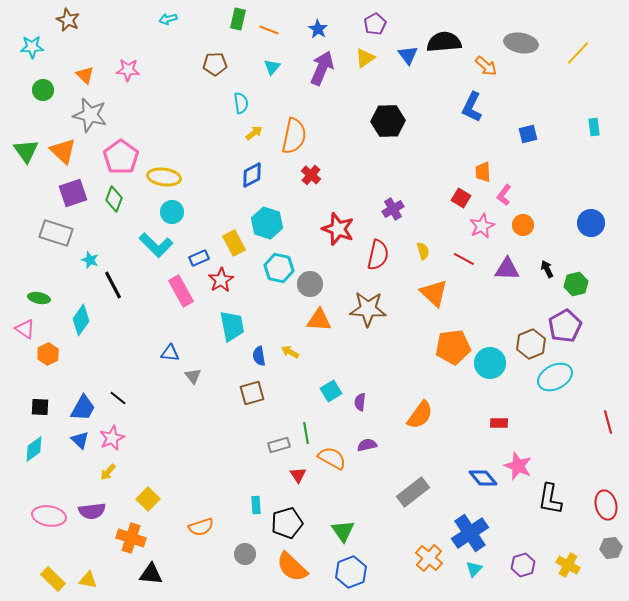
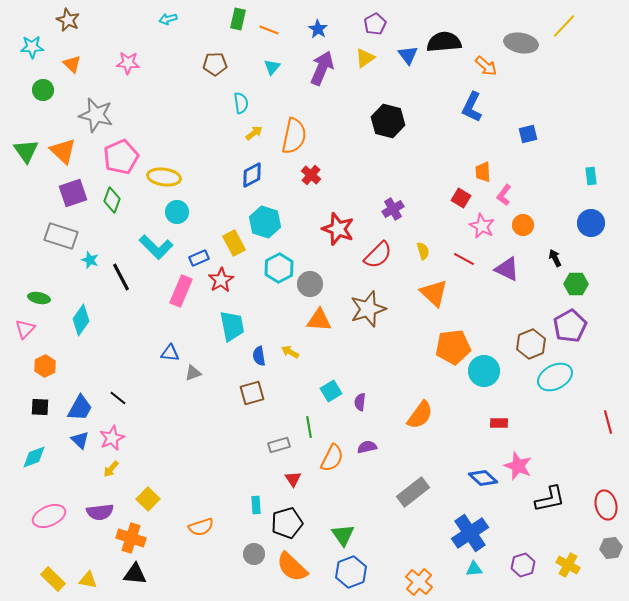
yellow line at (578, 53): moved 14 px left, 27 px up
pink star at (128, 70): moved 7 px up
orange triangle at (85, 75): moved 13 px left, 11 px up
gray star at (90, 115): moved 6 px right
black hexagon at (388, 121): rotated 16 degrees clockwise
cyan rectangle at (594, 127): moved 3 px left, 49 px down
pink pentagon at (121, 157): rotated 12 degrees clockwise
green diamond at (114, 199): moved 2 px left, 1 px down
cyan circle at (172, 212): moved 5 px right
cyan hexagon at (267, 223): moved 2 px left, 1 px up
pink star at (482, 226): rotated 20 degrees counterclockwise
gray rectangle at (56, 233): moved 5 px right, 3 px down
cyan L-shape at (156, 245): moved 2 px down
red semicircle at (378, 255): rotated 32 degrees clockwise
cyan hexagon at (279, 268): rotated 20 degrees clockwise
purple triangle at (507, 269): rotated 24 degrees clockwise
black arrow at (547, 269): moved 8 px right, 11 px up
green hexagon at (576, 284): rotated 15 degrees clockwise
black line at (113, 285): moved 8 px right, 8 px up
pink rectangle at (181, 291): rotated 52 degrees clockwise
brown star at (368, 309): rotated 21 degrees counterclockwise
purple pentagon at (565, 326): moved 5 px right
pink triangle at (25, 329): rotated 40 degrees clockwise
orange hexagon at (48, 354): moved 3 px left, 12 px down
cyan circle at (490, 363): moved 6 px left, 8 px down
gray triangle at (193, 376): moved 3 px up; rotated 48 degrees clockwise
blue trapezoid at (83, 408): moved 3 px left
green line at (306, 433): moved 3 px right, 6 px up
purple semicircle at (367, 445): moved 2 px down
cyan diamond at (34, 449): moved 8 px down; rotated 16 degrees clockwise
orange semicircle at (332, 458): rotated 88 degrees clockwise
yellow arrow at (108, 472): moved 3 px right, 3 px up
red triangle at (298, 475): moved 5 px left, 4 px down
blue diamond at (483, 478): rotated 8 degrees counterclockwise
black L-shape at (550, 499): rotated 112 degrees counterclockwise
purple semicircle at (92, 511): moved 8 px right, 1 px down
pink ellipse at (49, 516): rotated 32 degrees counterclockwise
green triangle at (343, 531): moved 4 px down
gray circle at (245, 554): moved 9 px right
orange cross at (429, 558): moved 10 px left, 24 px down
cyan triangle at (474, 569): rotated 42 degrees clockwise
black triangle at (151, 574): moved 16 px left
